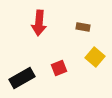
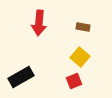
yellow square: moved 15 px left
red square: moved 15 px right, 13 px down
black rectangle: moved 1 px left, 1 px up
